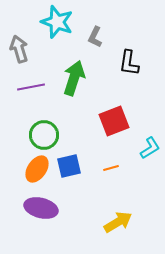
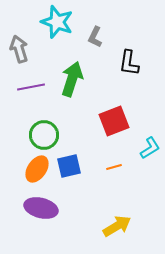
green arrow: moved 2 px left, 1 px down
orange line: moved 3 px right, 1 px up
yellow arrow: moved 1 px left, 4 px down
